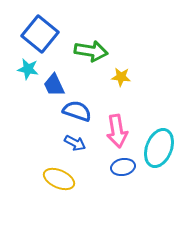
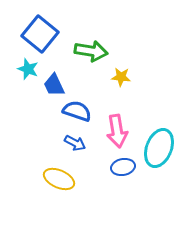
cyan star: rotated 10 degrees clockwise
